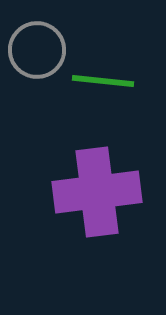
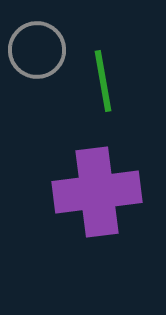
green line: rotated 74 degrees clockwise
